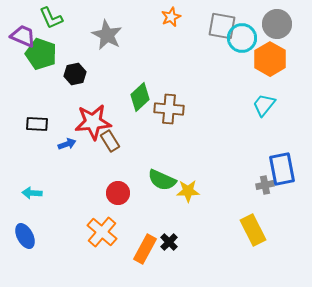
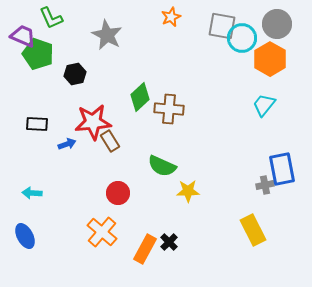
green pentagon: moved 3 px left
green semicircle: moved 14 px up
